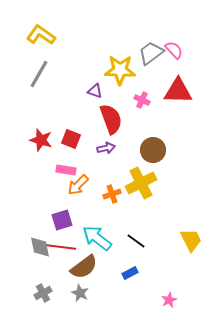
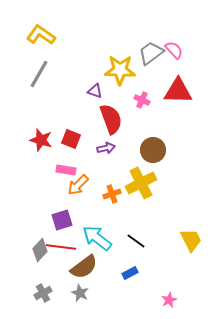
gray diamond: moved 3 px down; rotated 55 degrees clockwise
